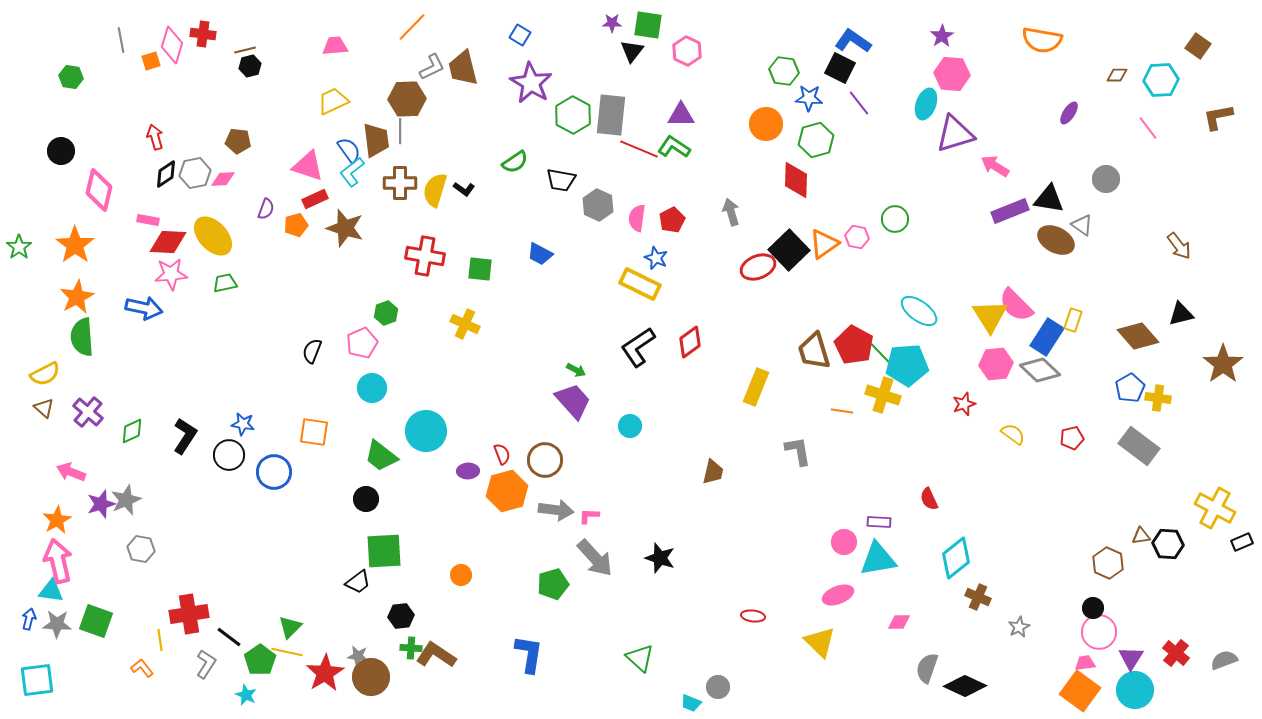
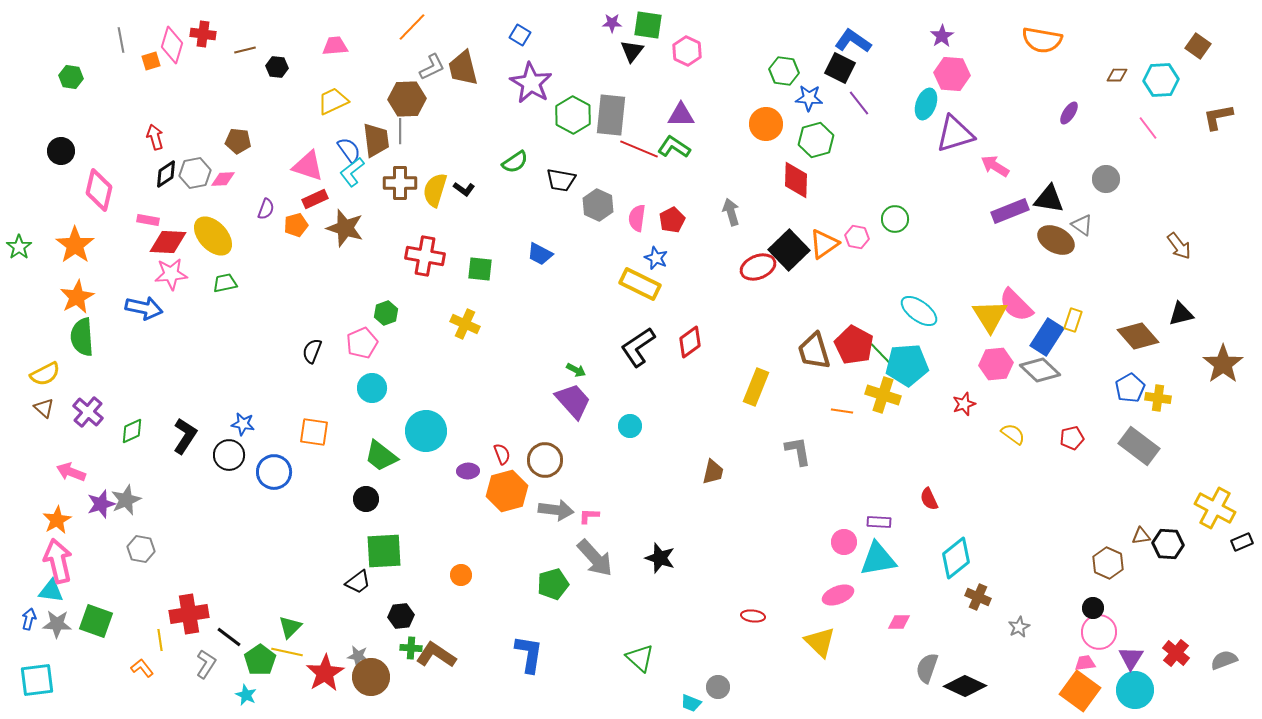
black hexagon at (250, 66): moved 27 px right, 1 px down; rotated 20 degrees clockwise
